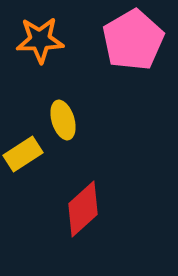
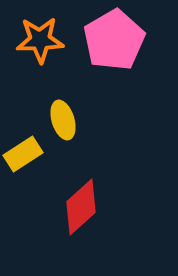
pink pentagon: moved 19 px left
red diamond: moved 2 px left, 2 px up
